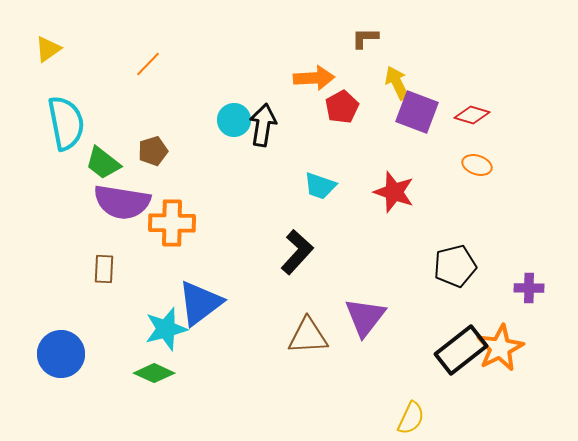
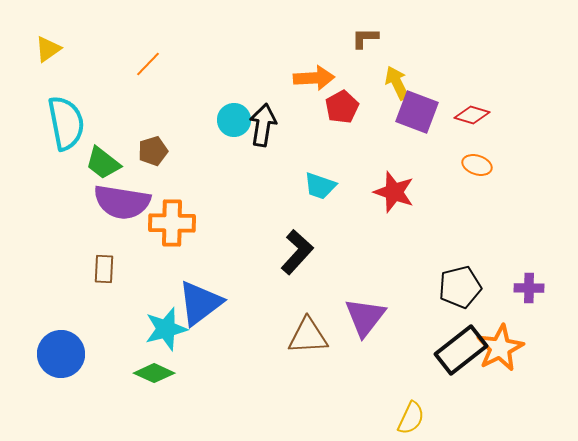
black pentagon: moved 5 px right, 21 px down
